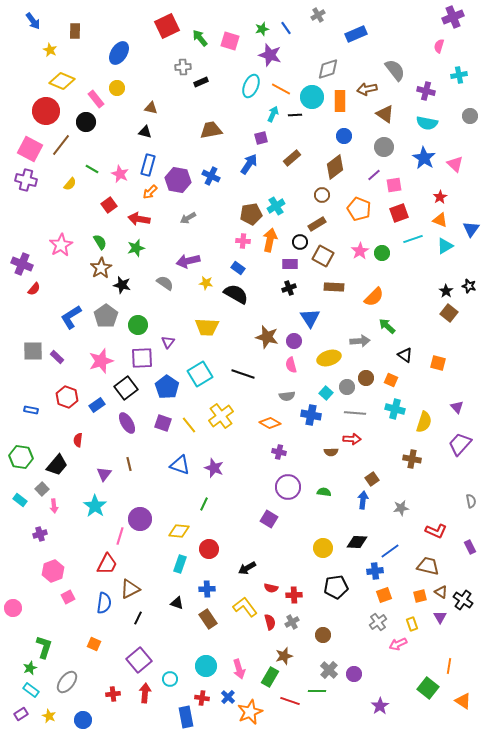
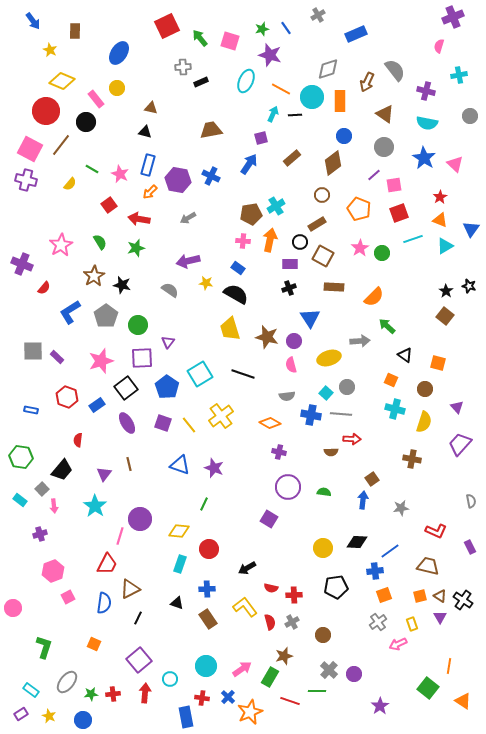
cyan ellipse at (251, 86): moved 5 px left, 5 px up
brown arrow at (367, 89): moved 7 px up; rotated 54 degrees counterclockwise
brown diamond at (335, 167): moved 2 px left, 4 px up
pink star at (360, 251): moved 3 px up
brown star at (101, 268): moved 7 px left, 8 px down
gray semicircle at (165, 283): moved 5 px right, 7 px down
red semicircle at (34, 289): moved 10 px right, 1 px up
brown square at (449, 313): moved 4 px left, 3 px down
blue L-shape at (71, 317): moved 1 px left, 5 px up
yellow trapezoid at (207, 327): moved 23 px right, 2 px down; rotated 70 degrees clockwise
brown circle at (366, 378): moved 59 px right, 11 px down
gray line at (355, 413): moved 14 px left, 1 px down
black trapezoid at (57, 465): moved 5 px right, 5 px down
brown triangle at (441, 592): moved 1 px left, 4 px down
green star at (30, 668): moved 61 px right, 26 px down; rotated 16 degrees clockwise
pink arrow at (239, 669): moved 3 px right; rotated 108 degrees counterclockwise
